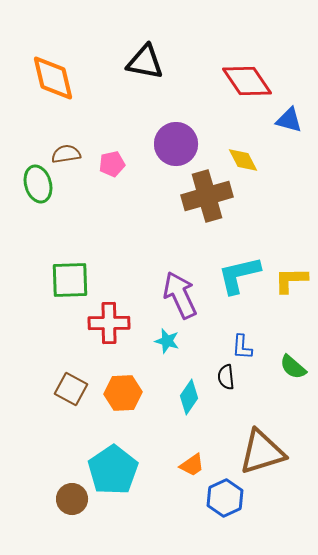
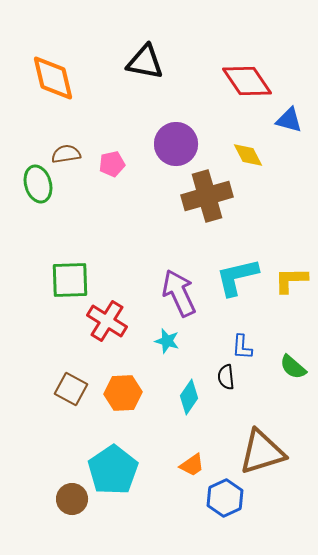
yellow diamond: moved 5 px right, 5 px up
cyan L-shape: moved 2 px left, 2 px down
purple arrow: moved 1 px left, 2 px up
red cross: moved 2 px left, 2 px up; rotated 33 degrees clockwise
